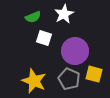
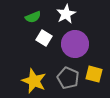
white star: moved 2 px right
white square: rotated 14 degrees clockwise
purple circle: moved 7 px up
gray pentagon: moved 1 px left, 1 px up
